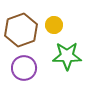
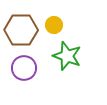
brown hexagon: rotated 20 degrees clockwise
green star: rotated 20 degrees clockwise
